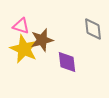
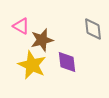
pink triangle: rotated 12 degrees clockwise
yellow star: moved 8 px right, 16 px down
